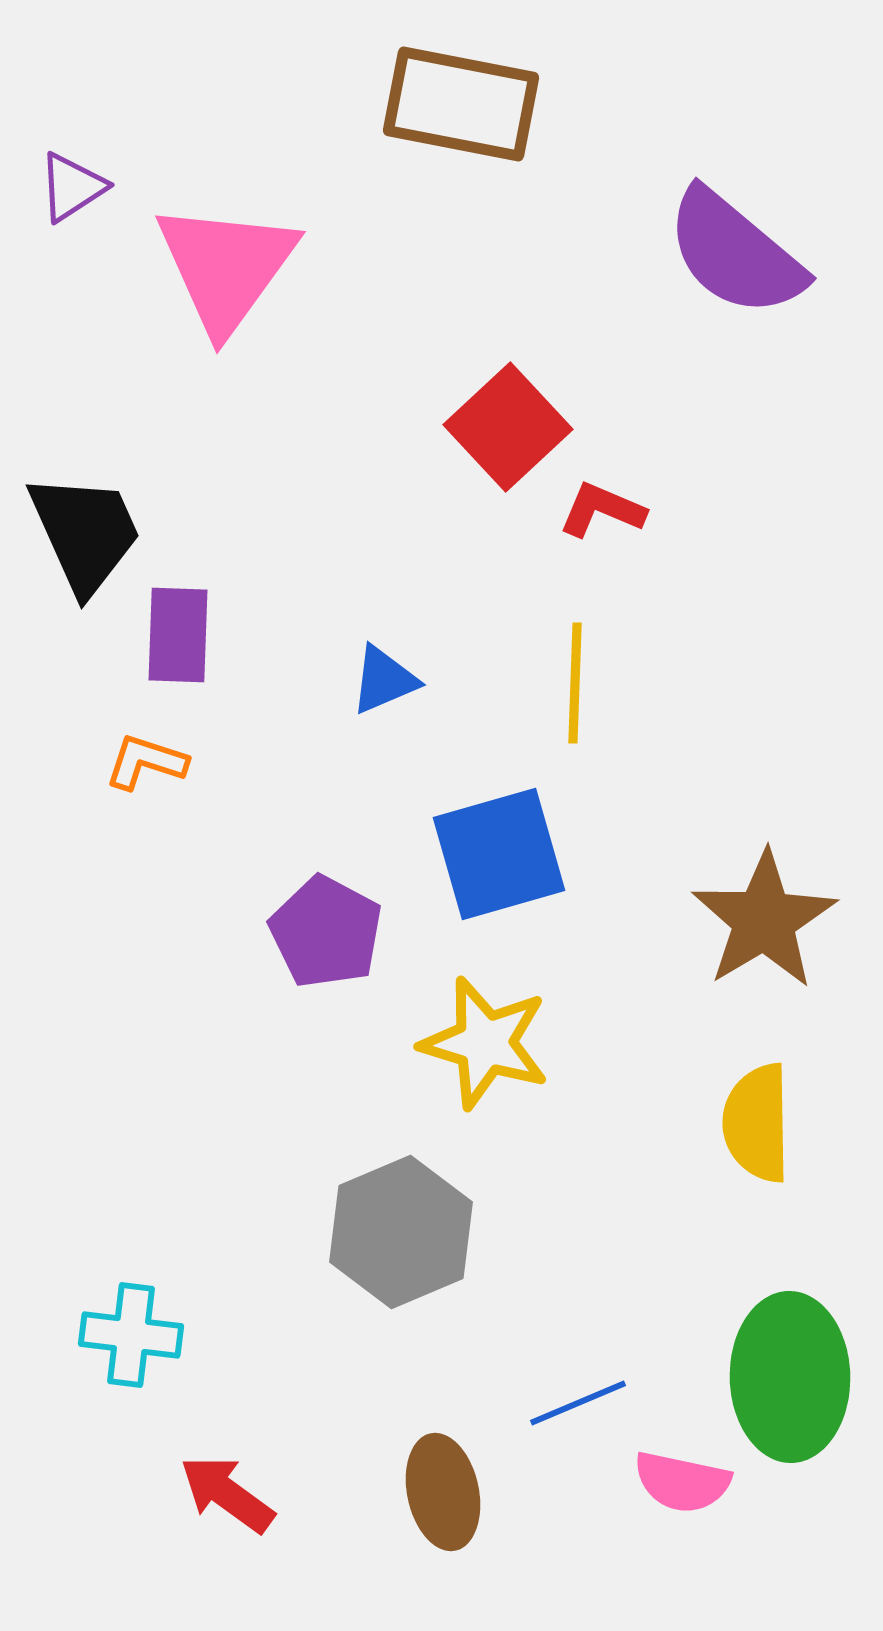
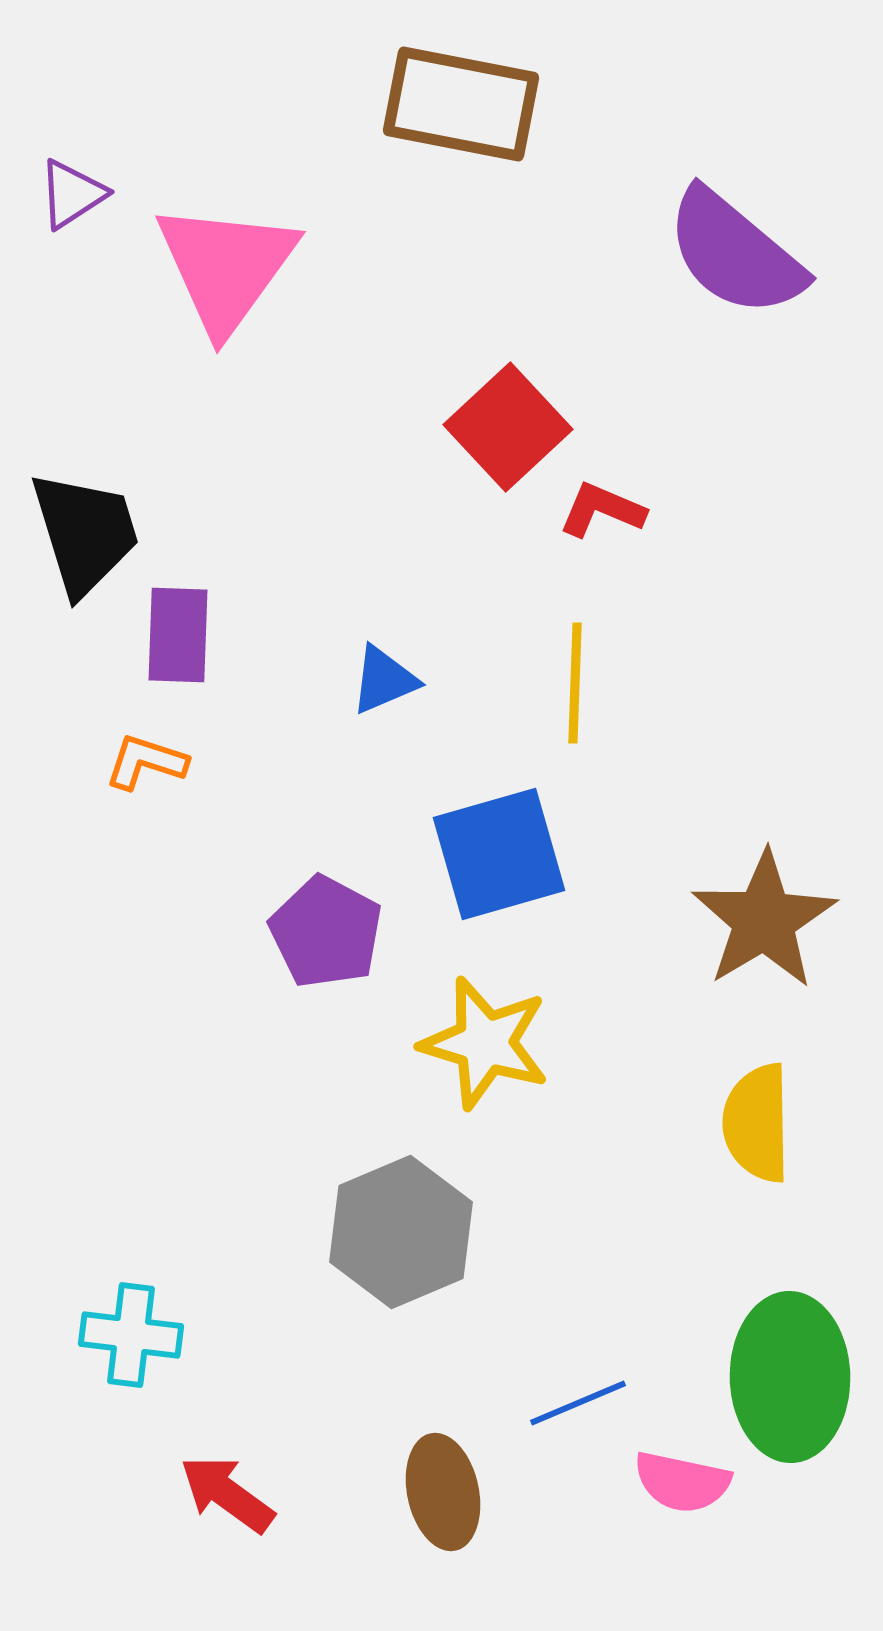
purple triangle: moved 7 px down
black trapezoid: rotated 7 degrees clockwise
